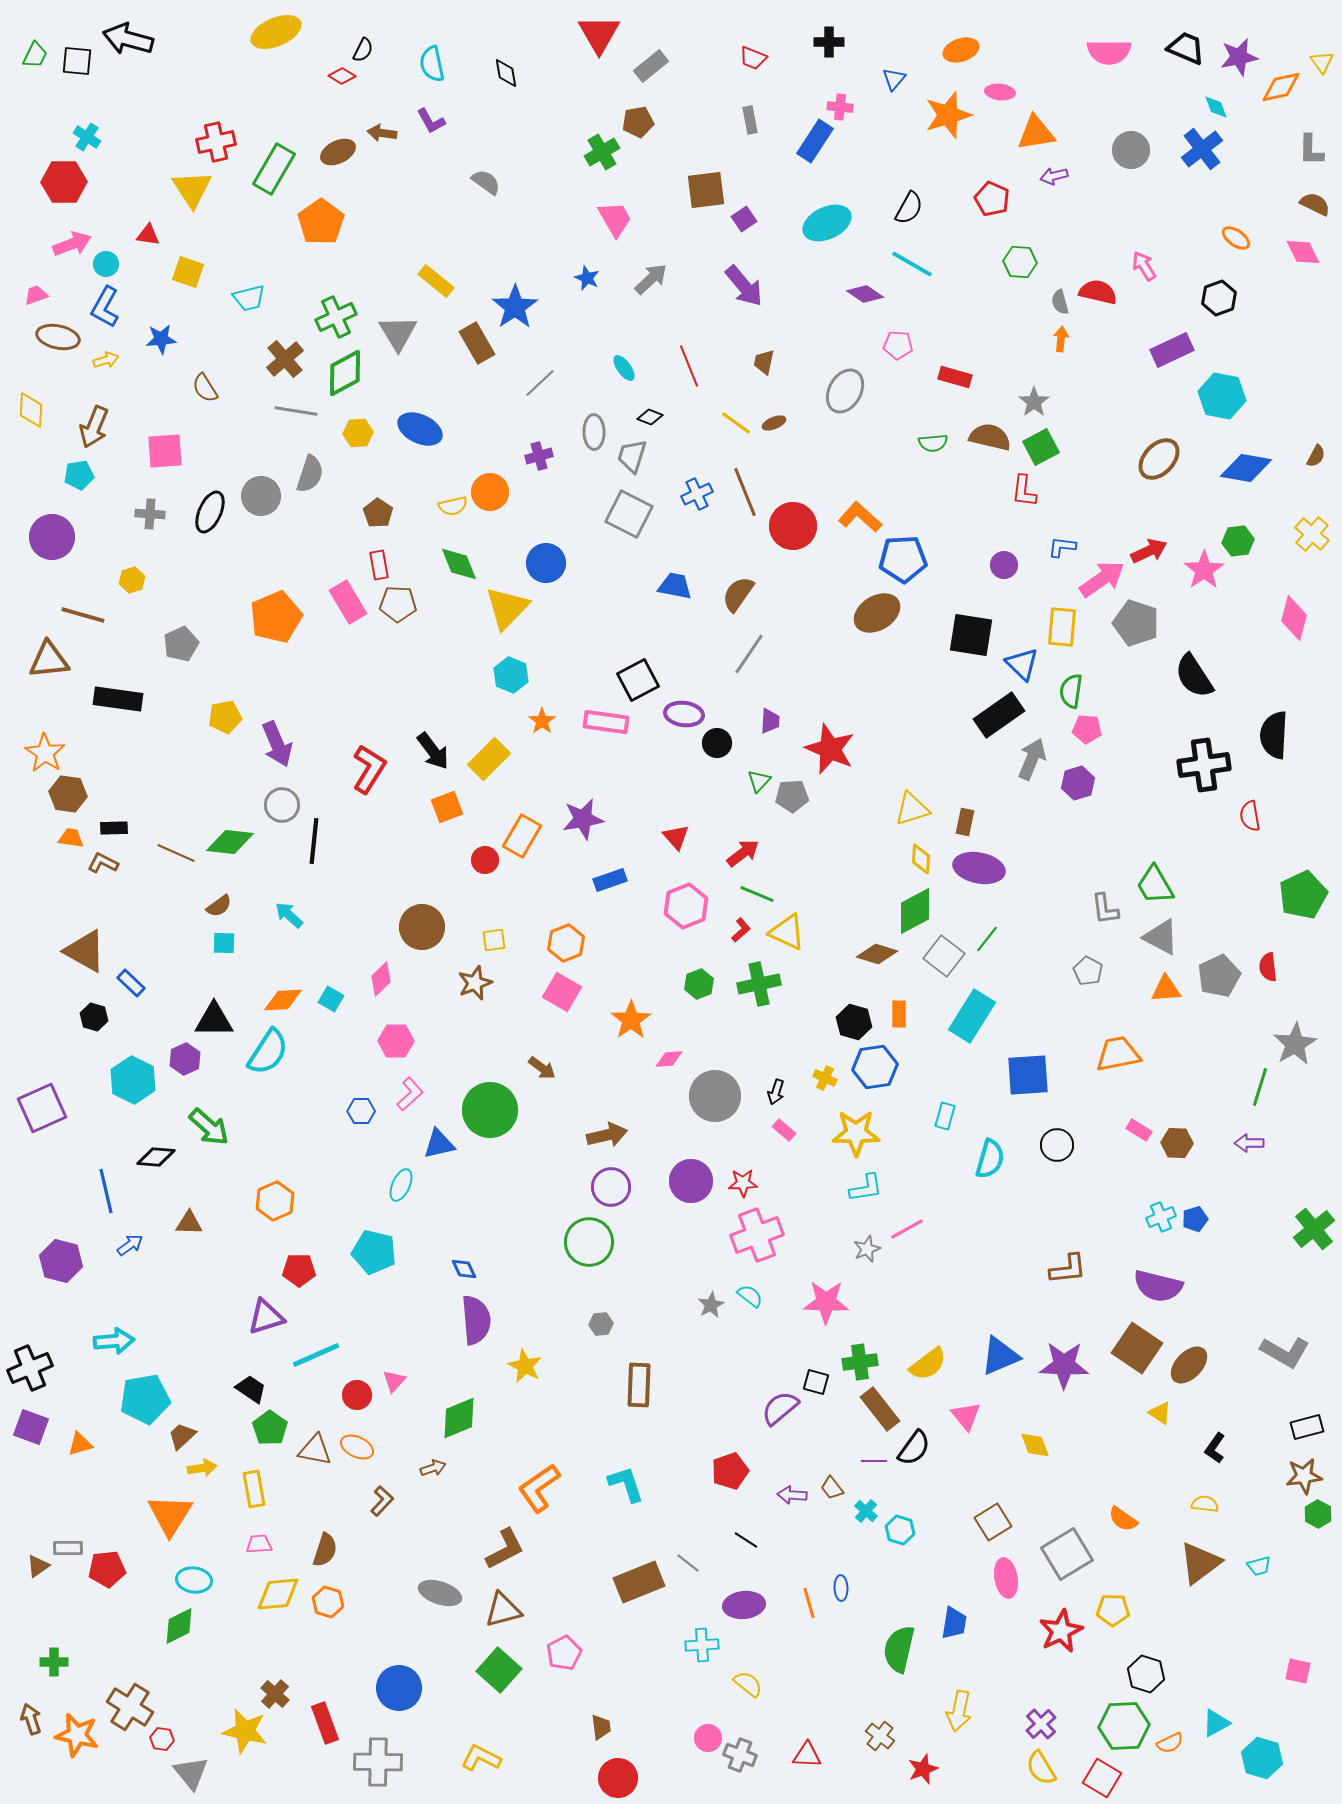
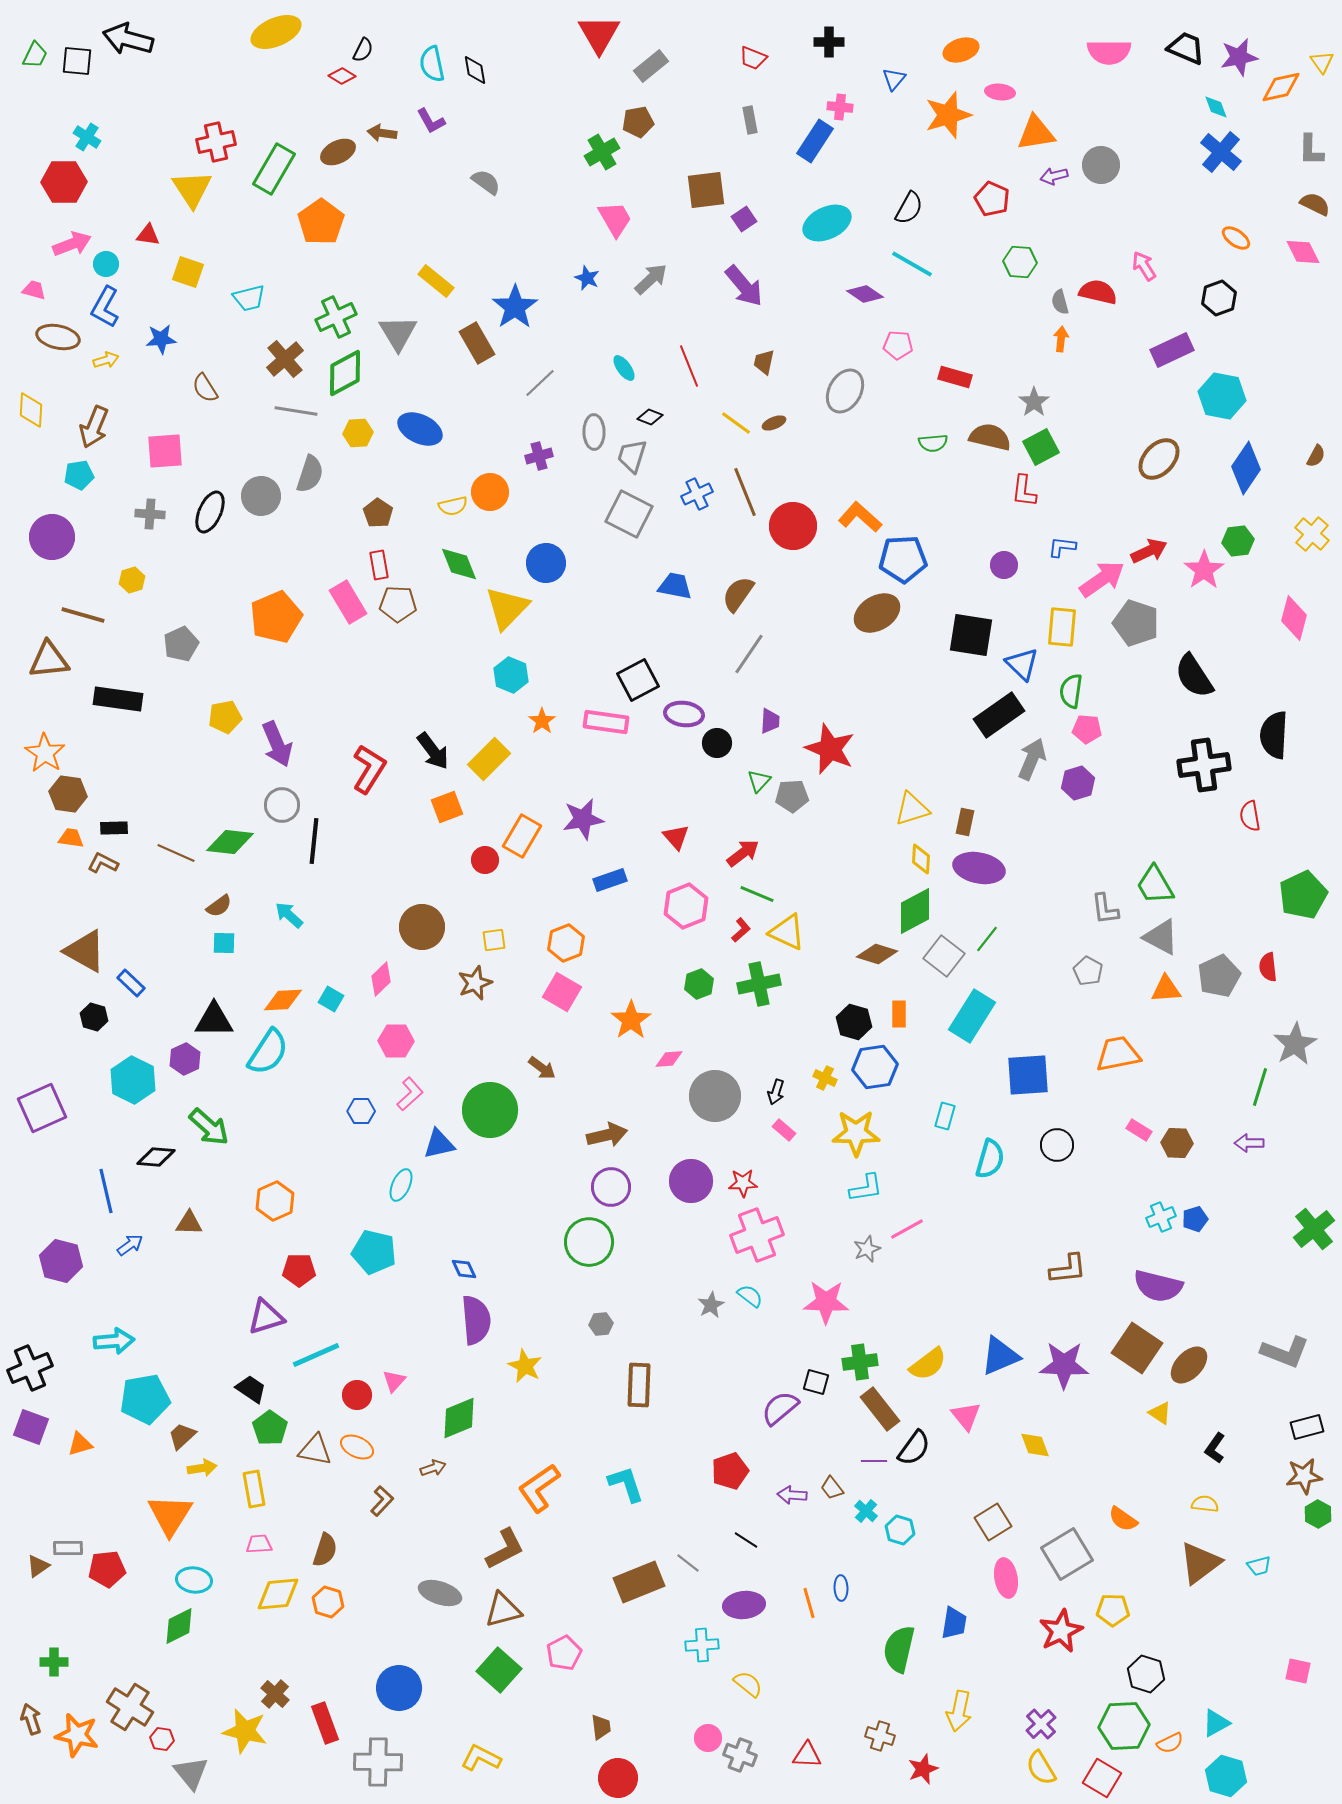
black diamond at (506, 73): moved 31 px left, 3 px up
blue cross at (1202, 149): moved 19 px right, 3 px down; rotated 12 degrees counterclockwise
gray circle at (1131, 150): moved 30 px left, 15 px down
pink trapezoid at (36, 295): moved 2 px left, 5 px up; rotated 35 degrees clockwise
blue diamond at (1246, 468): rotated 66 degrees counterclockwise
gray L-shape at (1285, 1352): rotated 9 degrees counterclockwise
brown cross at (880, 1736): rotated 20 degrees counterclockwise
cyan hexagon at (1262, 1758): moved 36 px left, 18 px down
